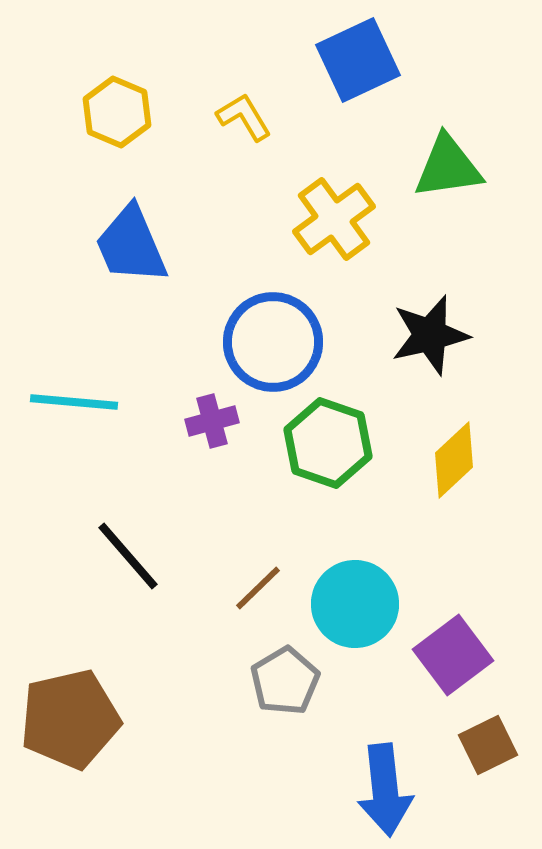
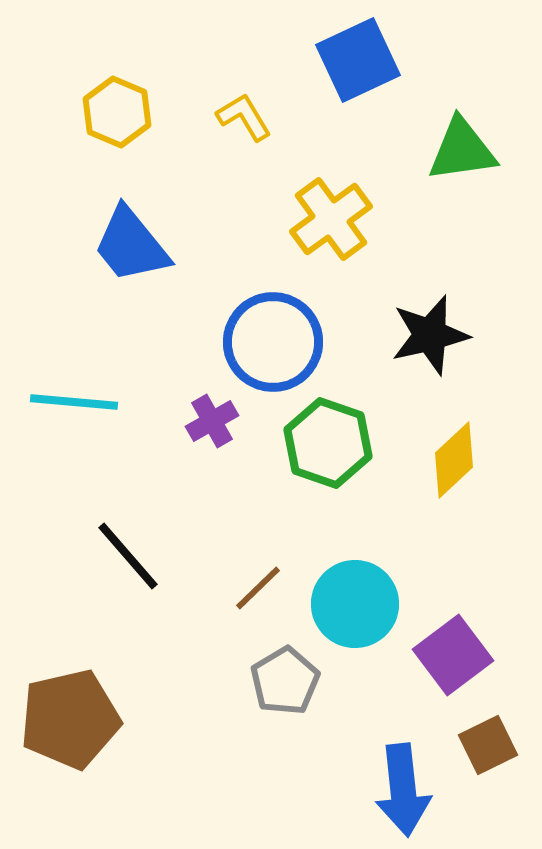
green triangle: moved 14 px right, 17 px up
yellow cross: moved 3 px left
blue trapezoid: rotated 16 degrees counterclockwise
purple cross: rotated 15 degrees counterclockwise
blue arrow: moved 18 px right
